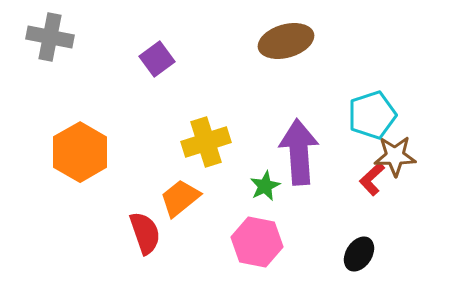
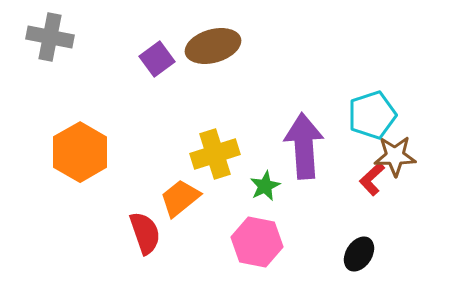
brown ellipse: moved 73 px left, 5 px down
yellow cross: moved 9 px right, 12 px down
purple arrow: moved 5 px right, 6 px up
